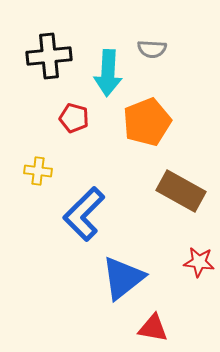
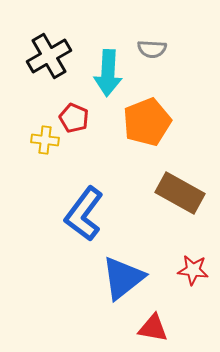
black cross: rotated 24 degrees counterclockwise
red pentagon: rotated 8 degrees clockwise
yellow cross: moved 7 px right, 31 px up
brown rectangle: moved 1 px left, 2 px down
blue L-shape: rotated 8 degrees counterclockwise
red star: moved 6 px left, 8 px down
